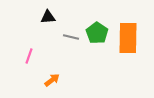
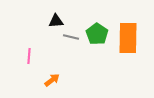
black triangle: moved 8 px right, 4 px down
green pentagon: moved 1 px down
pink line: rotated 14 degrees counterclockwise
